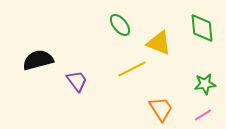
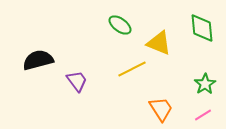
green ellipse: rotated 15 degrees counterclockwise
green star: rotated 25 degrees counterclockwise
